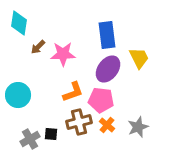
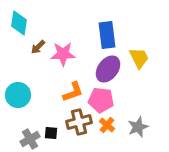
black square: moved 1 px up
